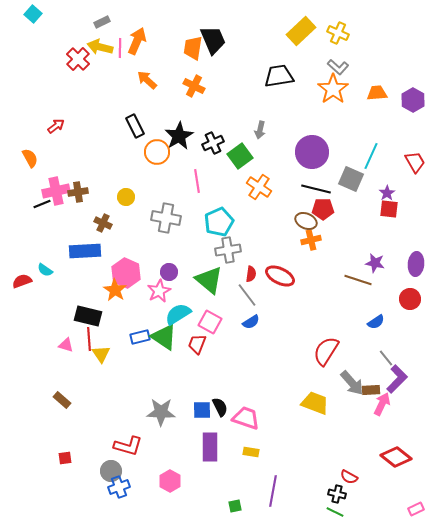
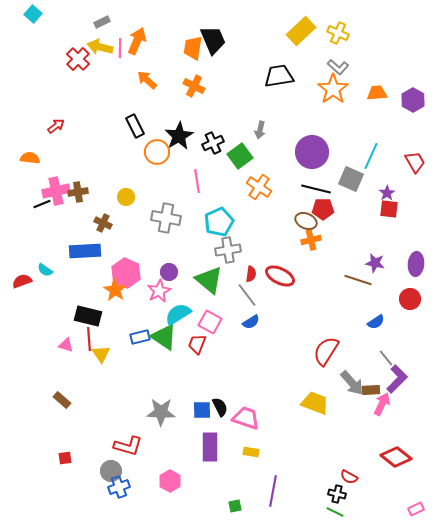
orange semicircle at (30, 158): rotated 54 degrees counterclockwise
